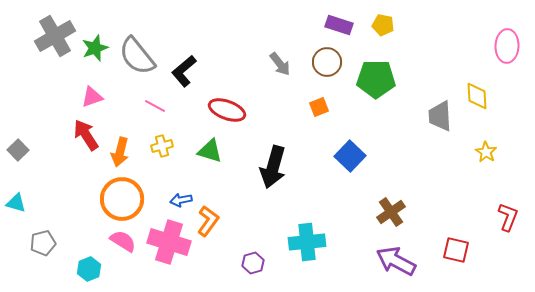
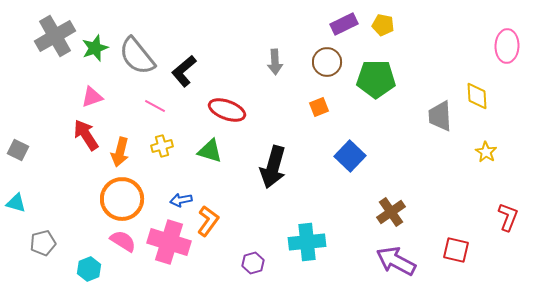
purple rectangle: moved 5 px right, 1 px up; rotated 44 degrees counterclockwise
gray arrow: moved 5 px left, 2 px up; rotated 35 degrees clockwise
gray square: rotated 20 degrees counterclockwise
